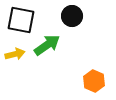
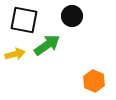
black square: moved 3 px right
